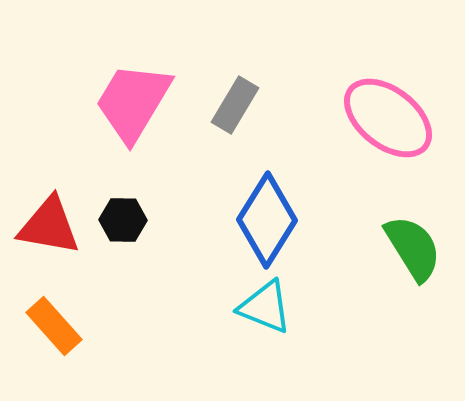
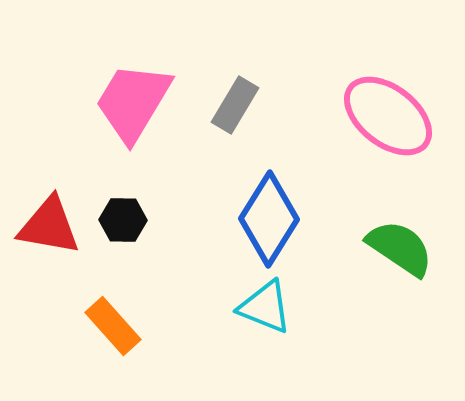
pink ellipse: moved 2 px up
blue diamond: moved 2 px right, 1 px up
green semicircle: moved 13 px left; rotated 24 degrees counterclockwise
orange rectangle: moved 59 px right
